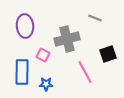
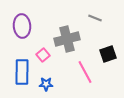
purple ellipse: moved 3 px left
pink square: rotated 24 degrees clockwise
